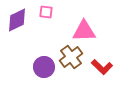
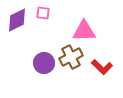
pink square: moved 3 px left, 1 px down
brown cross: rotated 10 degrees clockwise
purple circle: moved 4 px up
